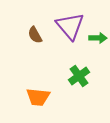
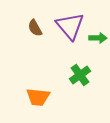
brown semicircle: moved 7 px up
green cross: moved 1 px right, 1 px up
